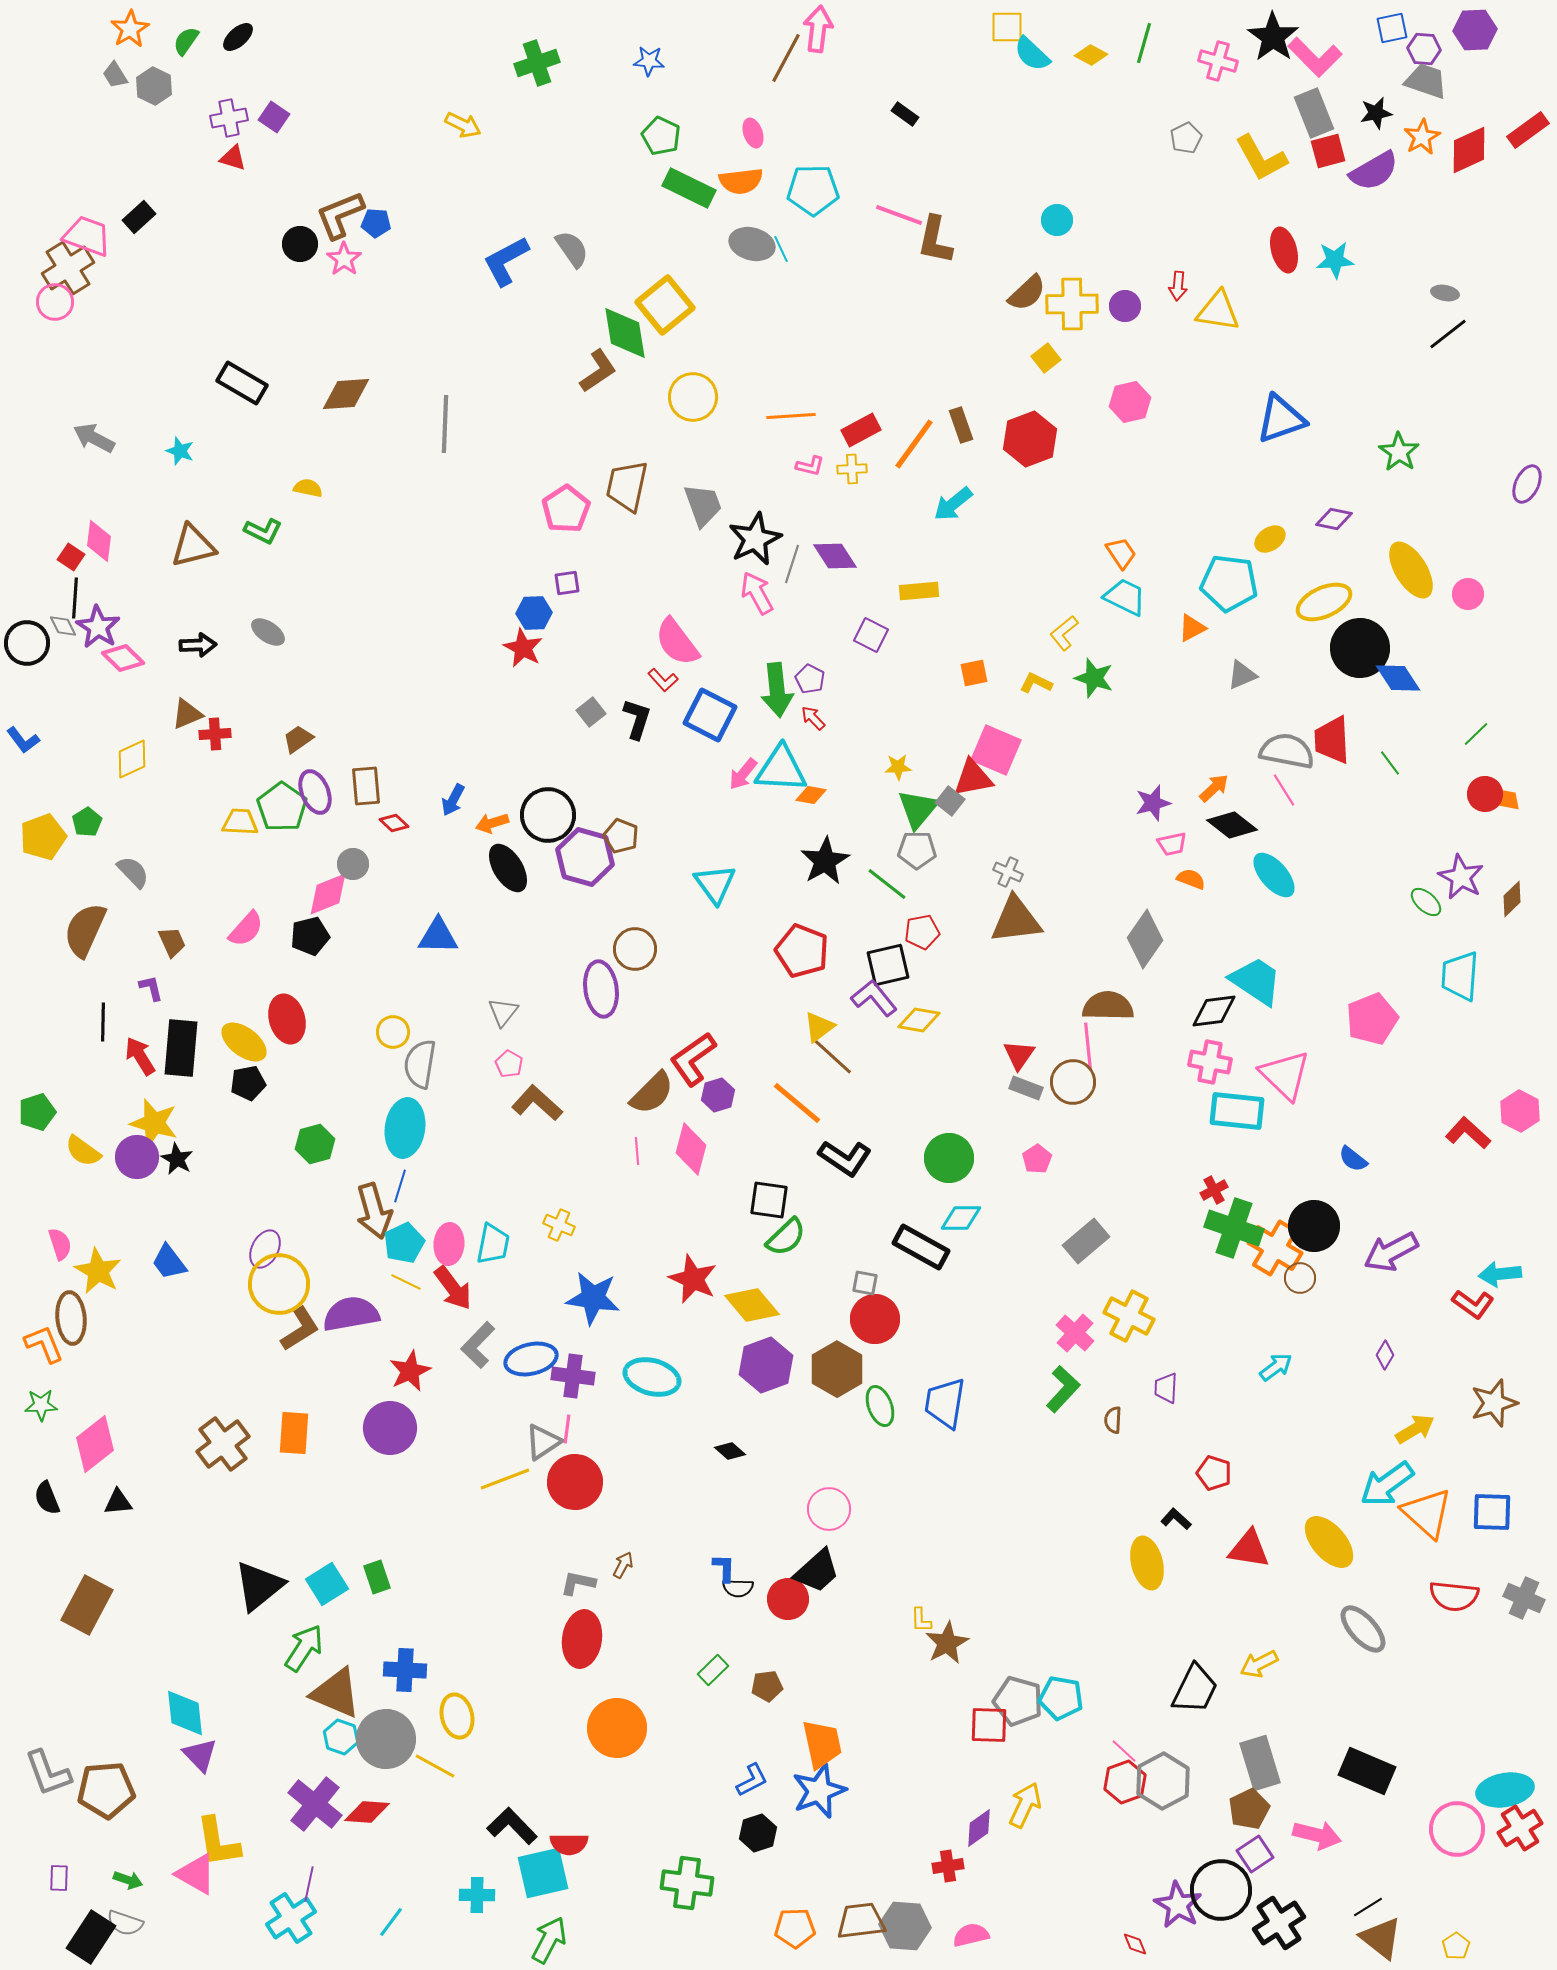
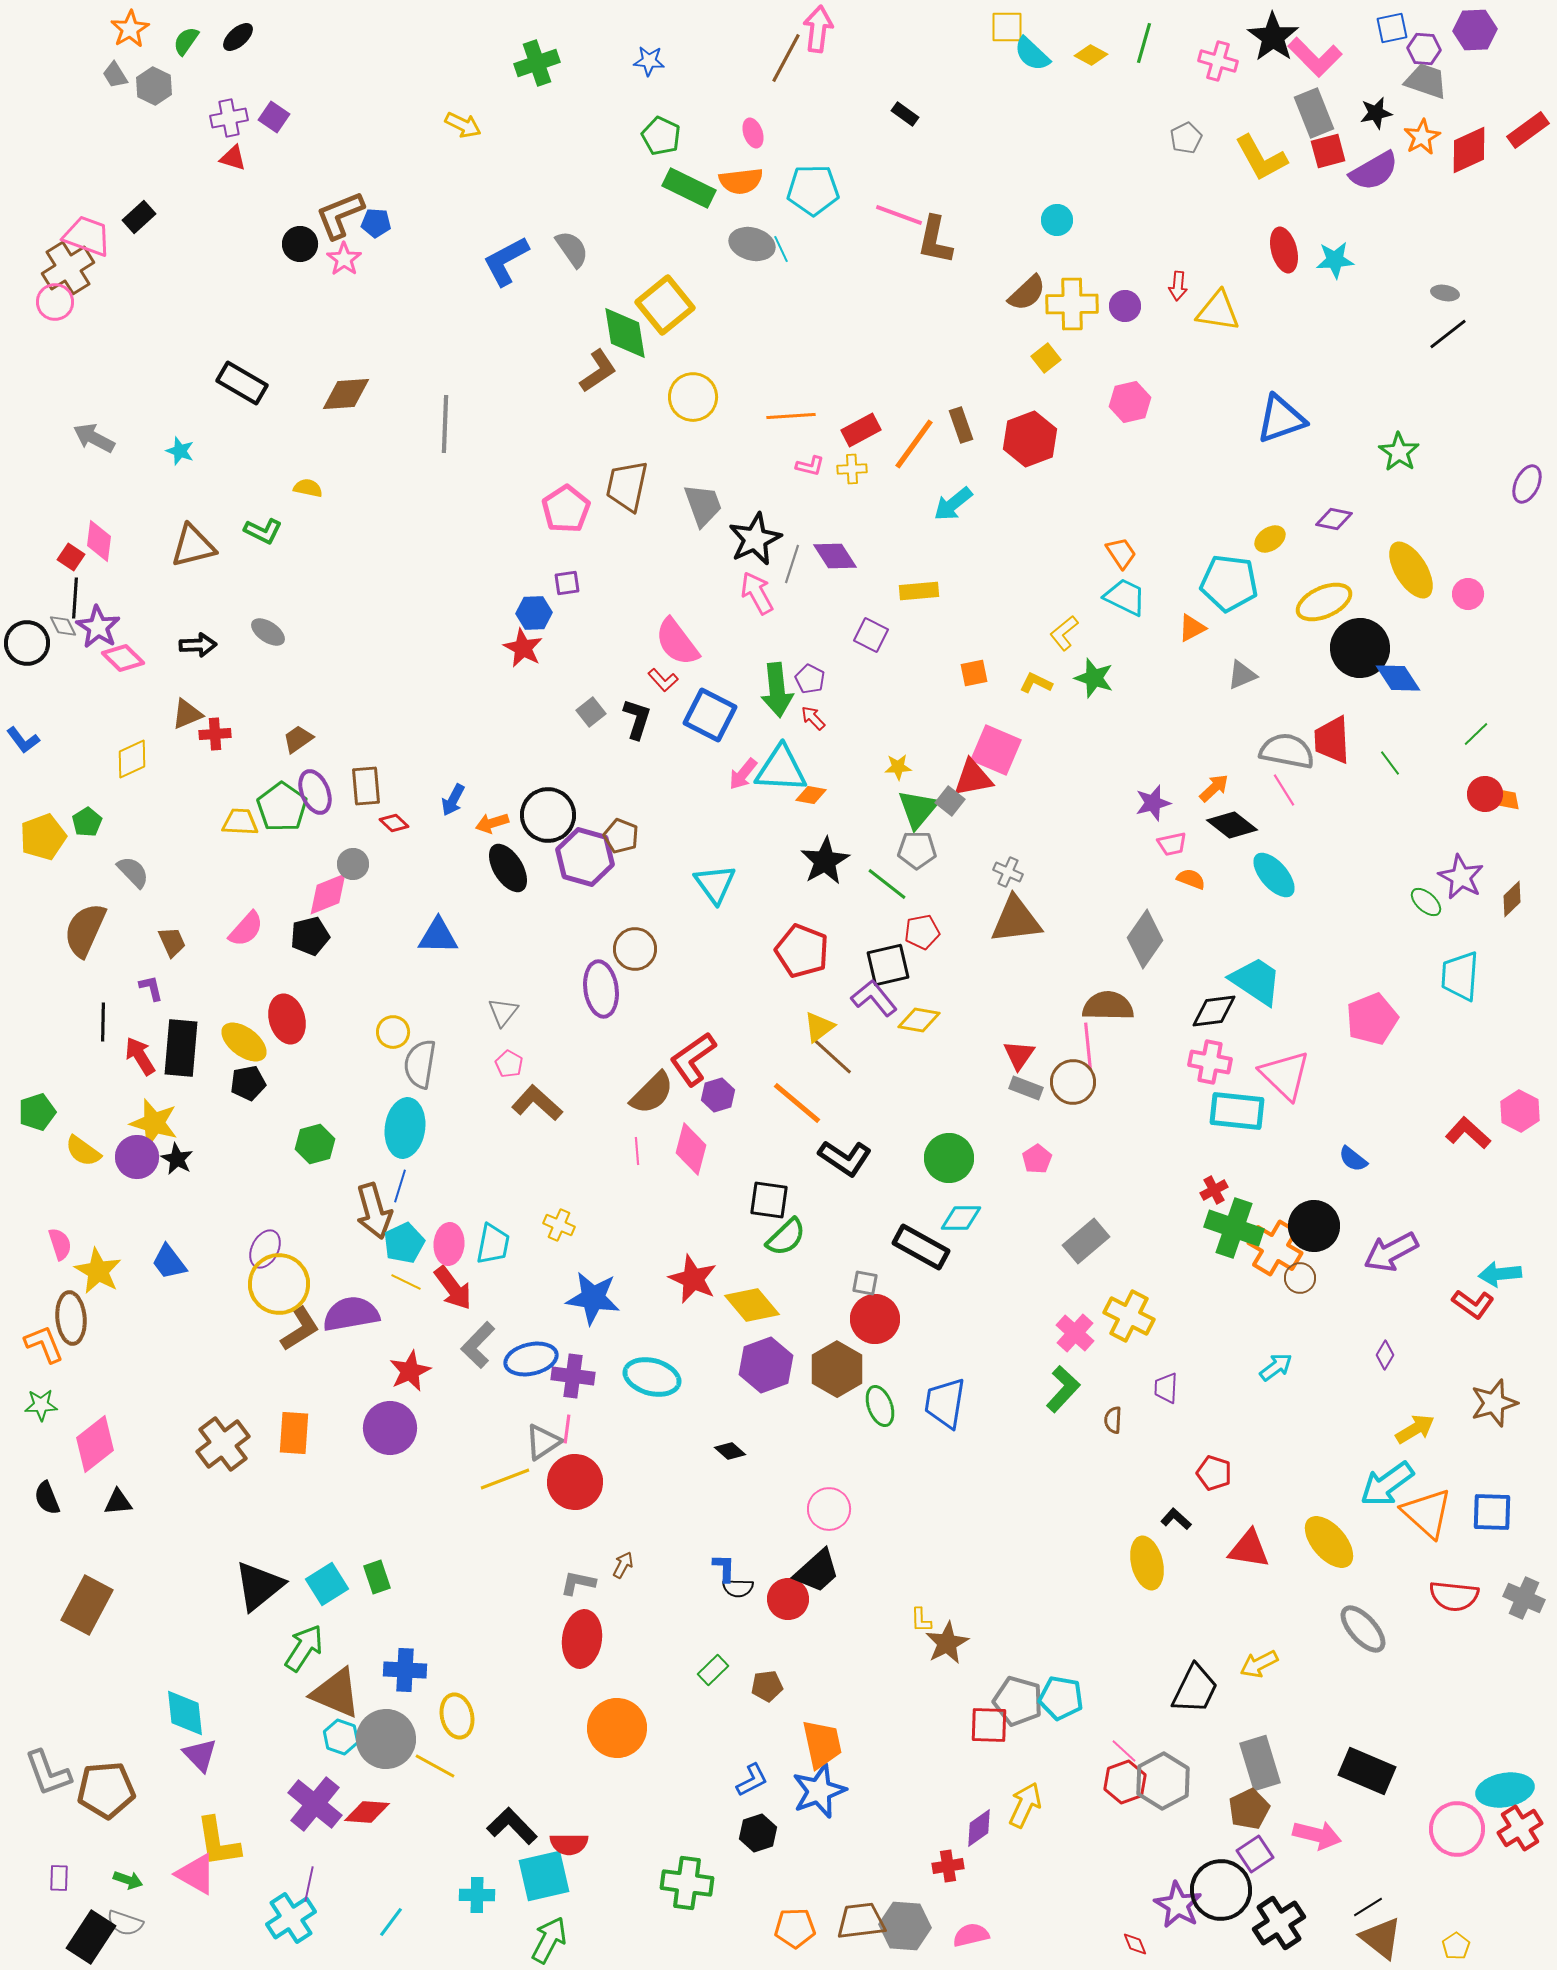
cyan square at (543, 1873): moved 1 px right, 3 px down
